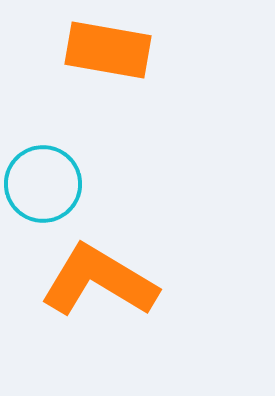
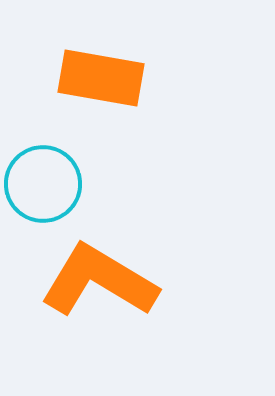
orange rectangle: moved 7 px left, 28 px down
